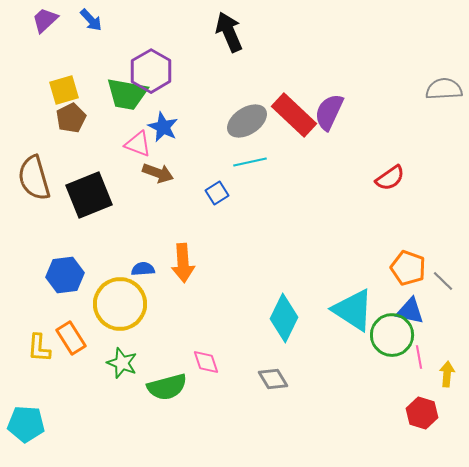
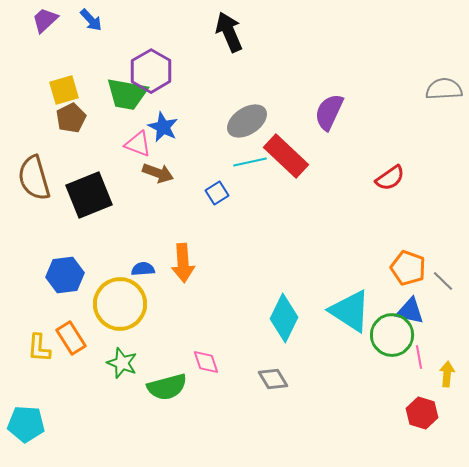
red rectangle: moved 8 px left, 41 px down
cyan triangle: moved 3 px left, 1 px down
